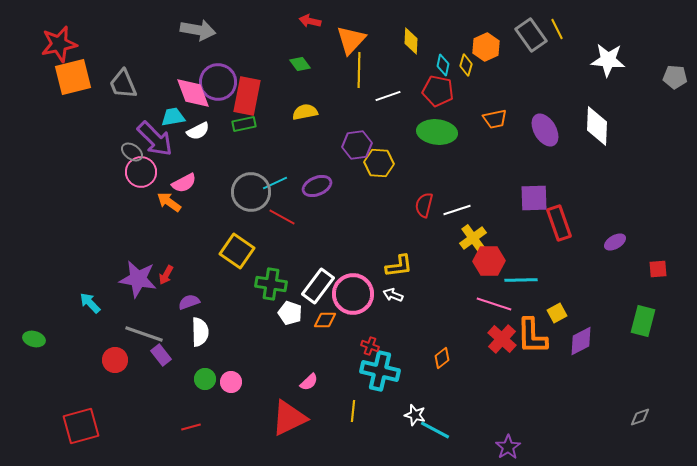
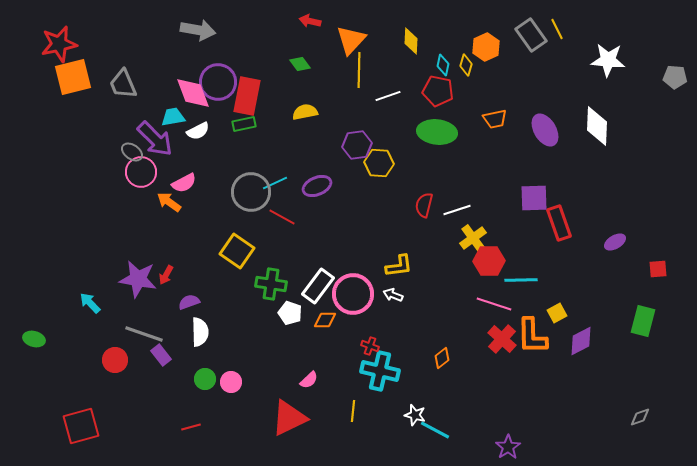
pink semicircle at (309, 382): moved 2 px up
